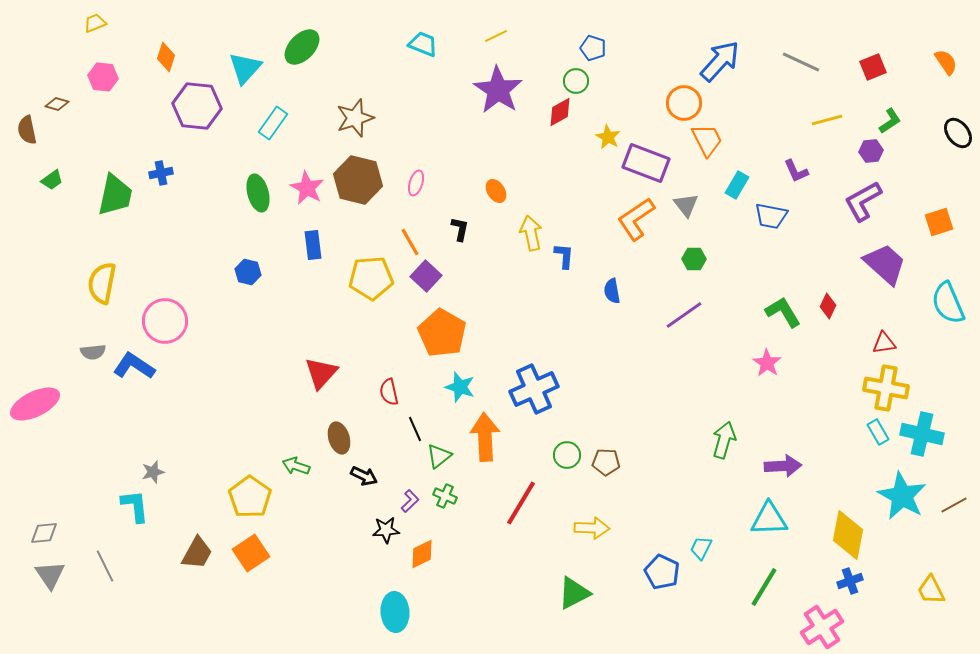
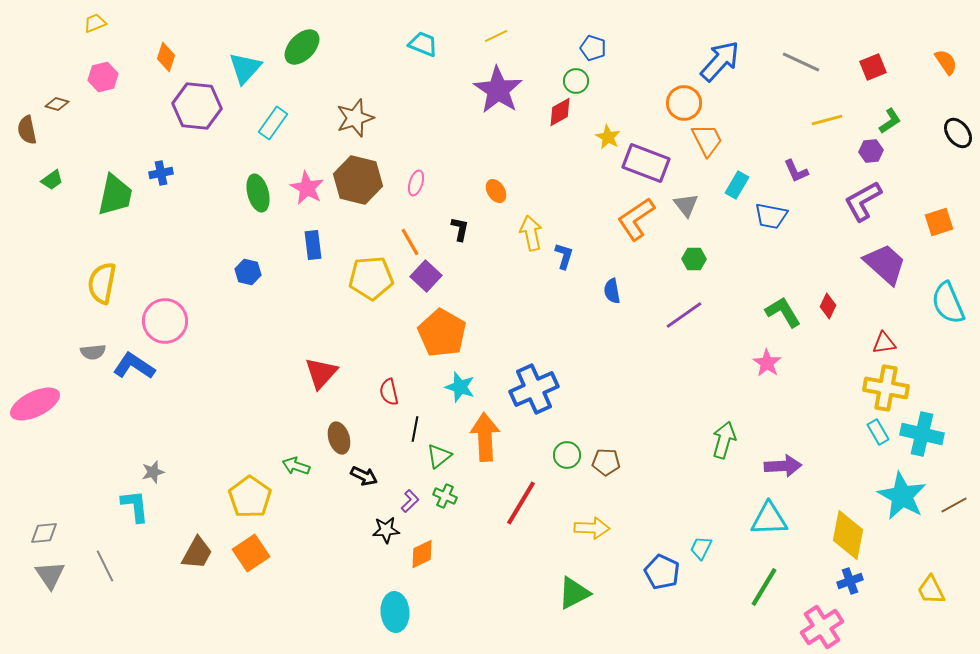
pink hexagon at (103, 77): rotated 20 degrees counterclockwise
blue L-shape at (564, 256): rotated 12 degrees clockwise
black line at (415, 429): rotated 35 degrees clockwise
